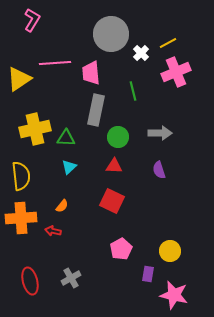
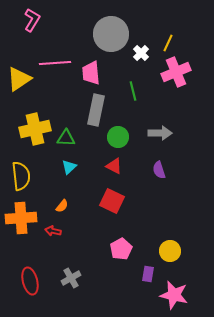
yellow line: rotated 36 degrees counterclockwise
red triangle: rotated 24 degrees clockwise
